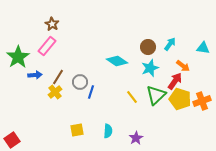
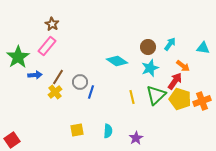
yellow line: rotated 24 degrees clockwise
